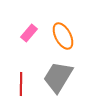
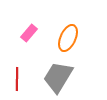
orange ellipse: moved 5 px right, 2 px down; rotated 52 degrees clockwise
red line: moved 4 px left, 5 px up
